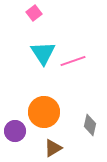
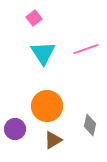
pink square: moved 5 px down
pink line: moved 13 px right, 12 px up
orange circle: moved 3 px right, 6 px up
purple circle: moved 2 px up
brown triangle: moved 8 px up
